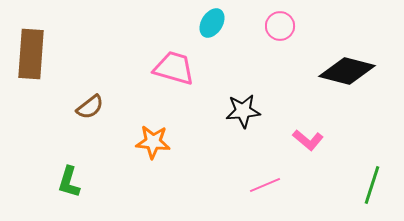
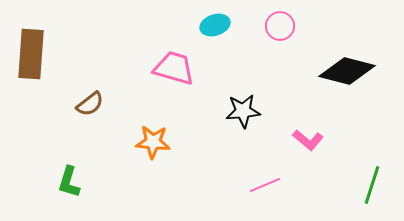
cyan ellipse: moved 3 px right, 2 px down; rotated 40 degrees clockwise
brown semicircle: moved 3 px up
